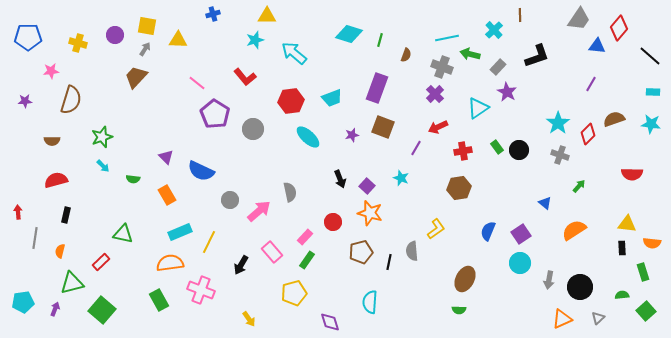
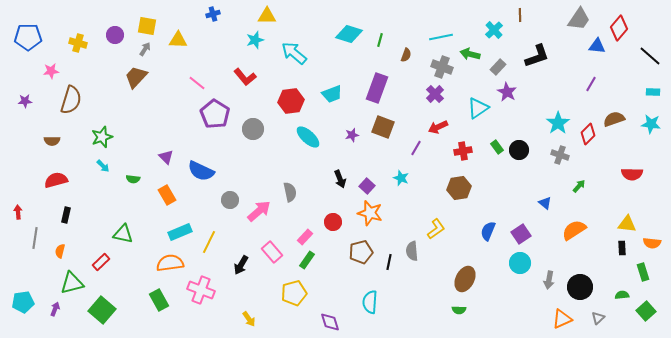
cyan line at (447, 38): moved 6 px left, 1 px up
cyan trapezoid at (332, 98): moved 4 px up
